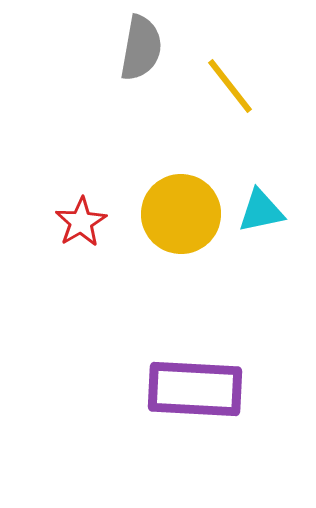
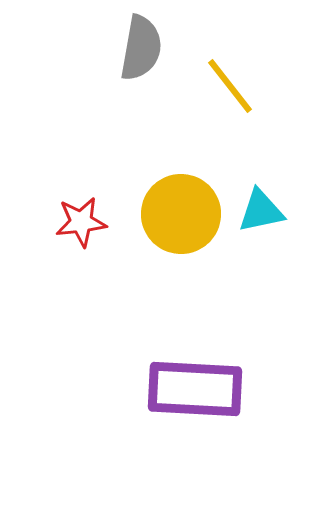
red star: rotated 24 degrees clockwise
